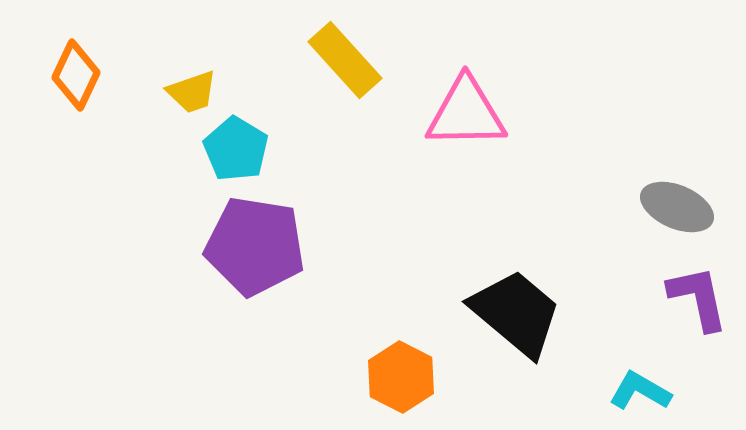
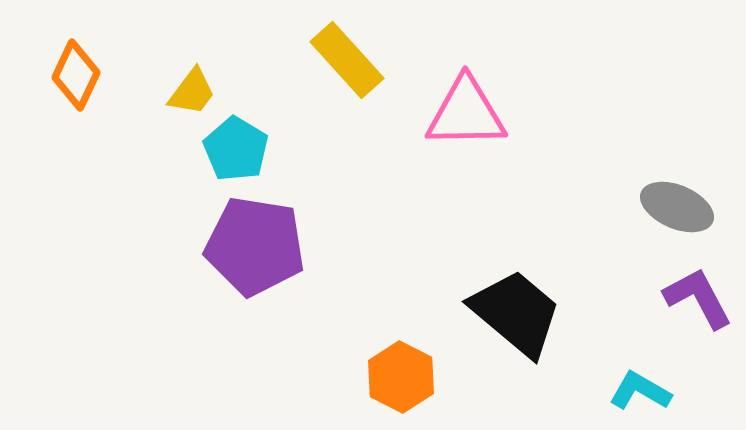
yellow rectangle: moved 2 px right
yellow trapezoid: rotated 34 degrees counterclockwise
purple L-shape: rotated 16 degrees counterclockwise
